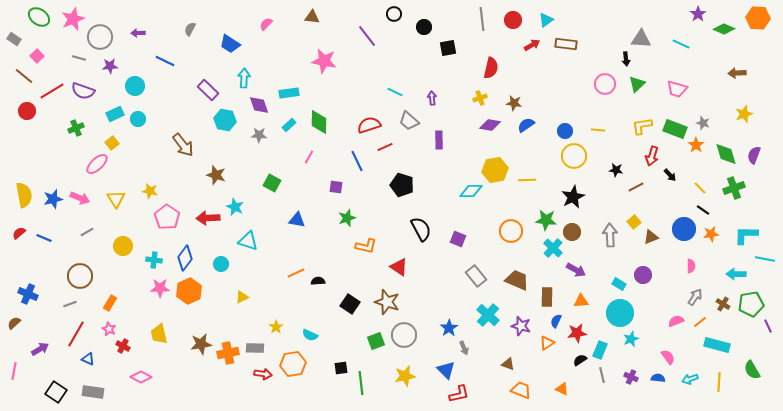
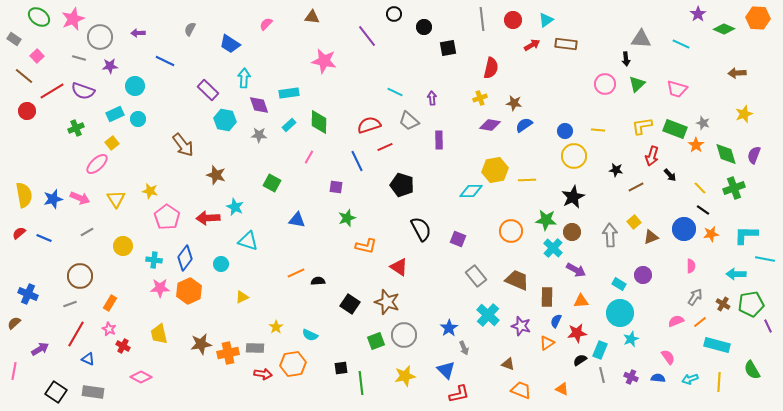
blue semicircle at (526, 125): moved 2 px left
